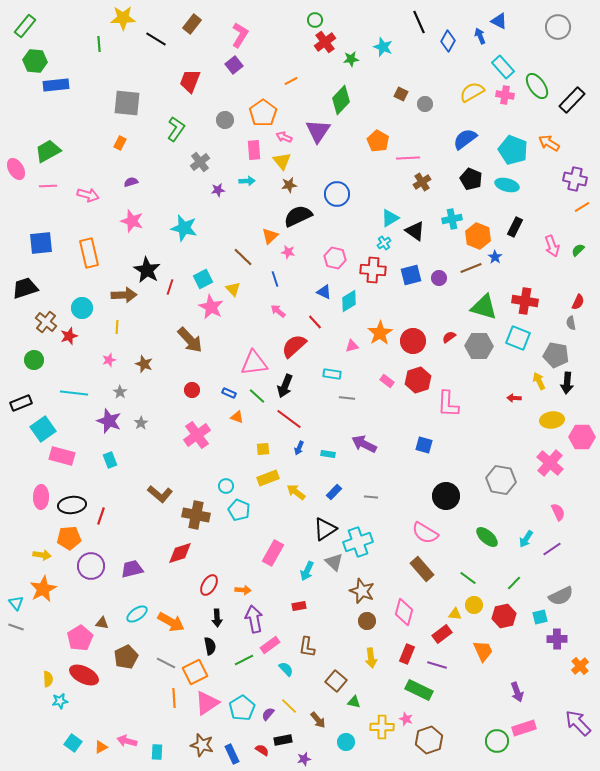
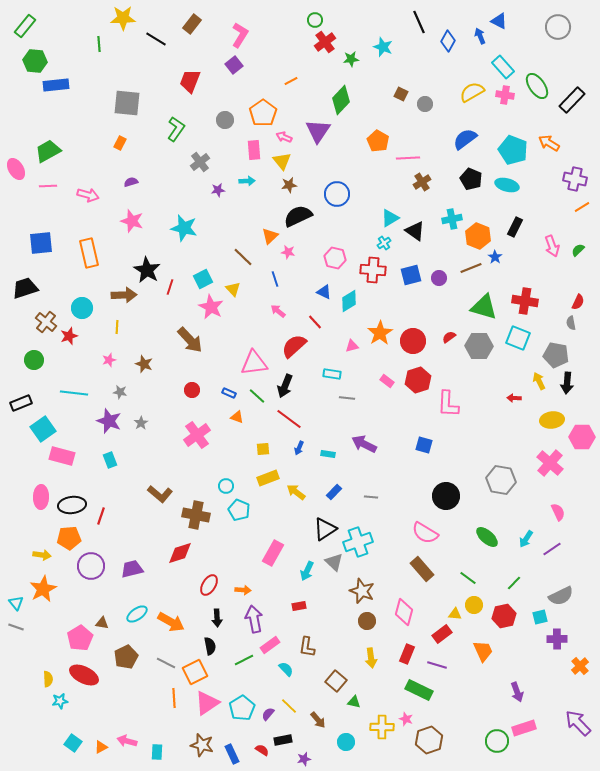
gray star at (120, 392): rotated 24 degrees counterclockwise
